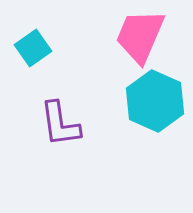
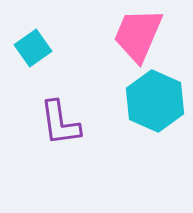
pink trapezoid: moved 2 px left, 1 px up
purple L-shape: moved 1 px up
